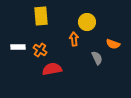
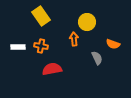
yellow rectangle: rotated 30 degrees counterclockwise
orange cross: moved 1 px right, 4 px up; rotated 24 degrees counterclockwise
